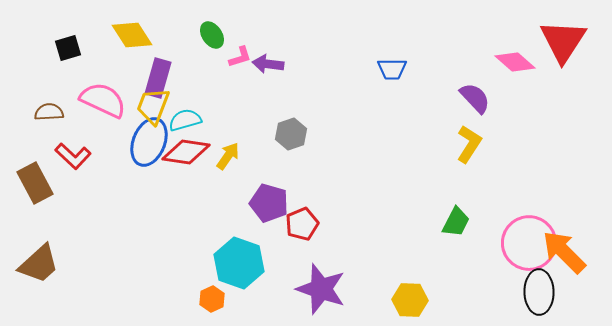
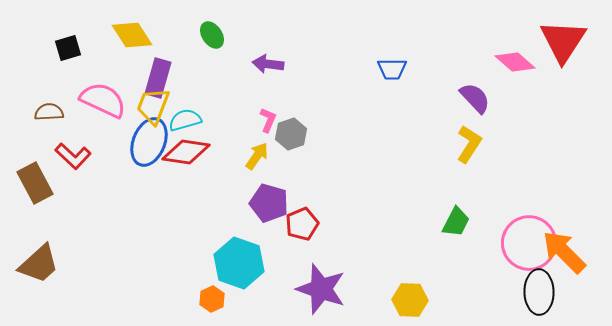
pink L-shape: moved 28 px right, 63 px down; rotated 50 degrees counterclockwise
yellow arrow: moved 29 px right
